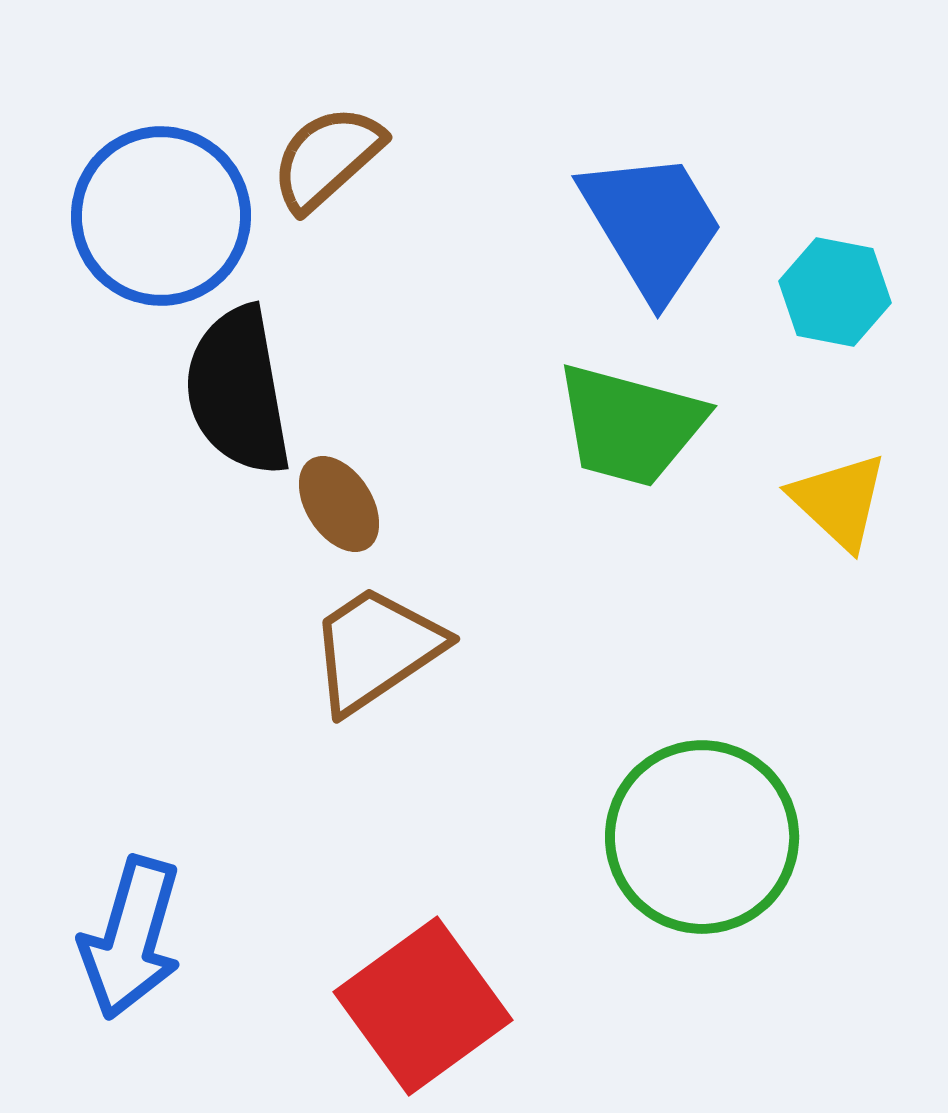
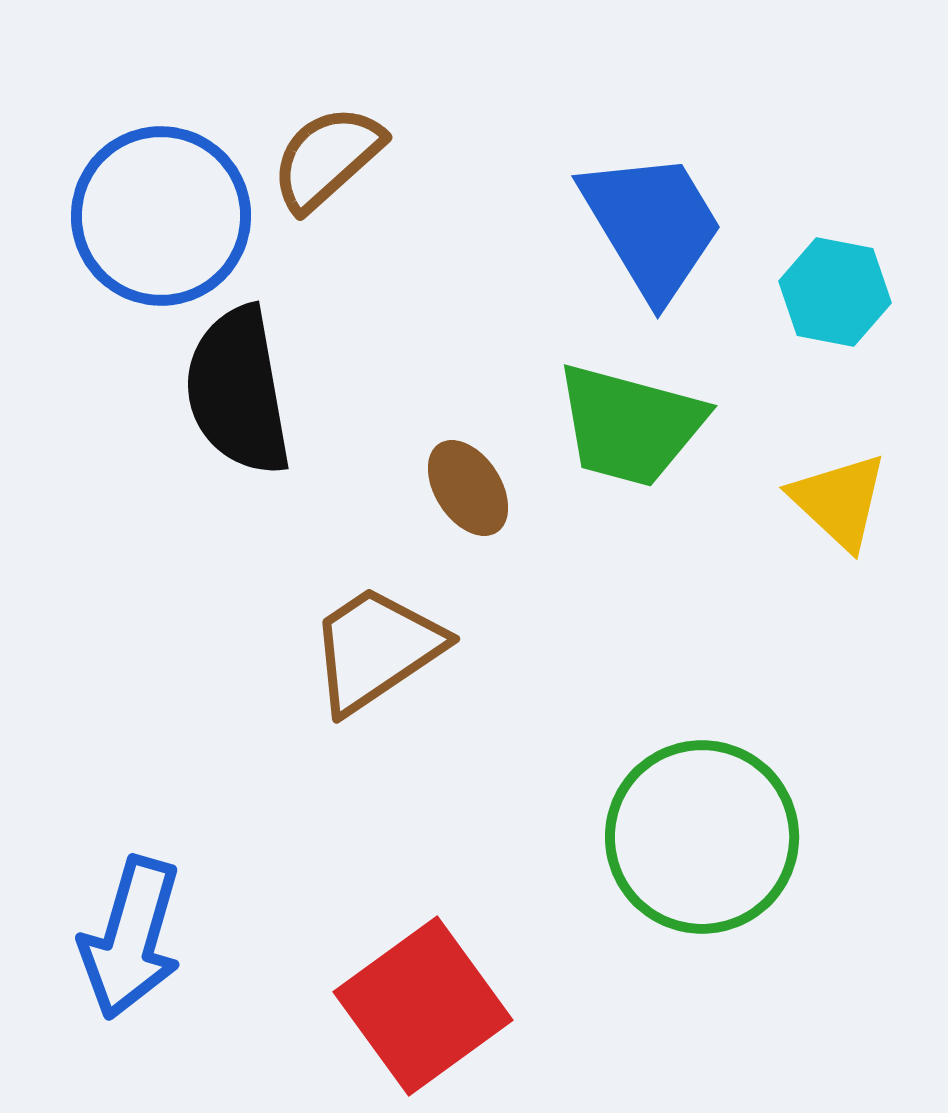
brown ellipse: moved 129 px right, 16 px up
